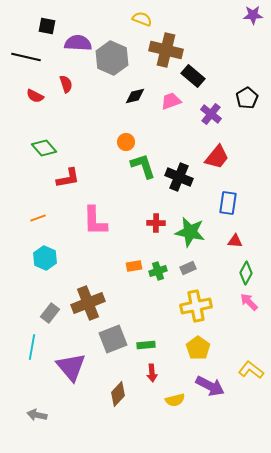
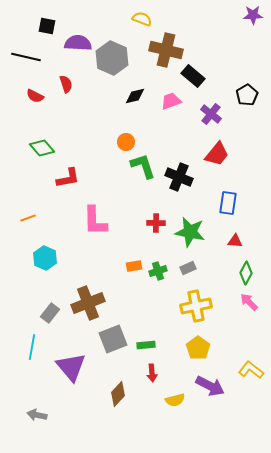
black pentagon at (247, 98): moved 3 px up
green diamond at (44, 148): moved 2 px left
red trapezoid at (217, 157): moved 3 px up
orange line at (38, 218): moved 10 px left
